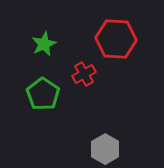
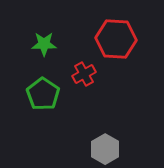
green star: rotated 25 degrees clockwise
